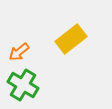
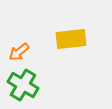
yellow rectangle: rotated 32 degrees clockwise
